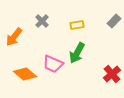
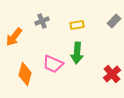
gray cross: rotated 24 degrees clockwise
green arrow: rotated 25 degrees counterclockwise
orange diamond: rotated 65 degrees clockwise
